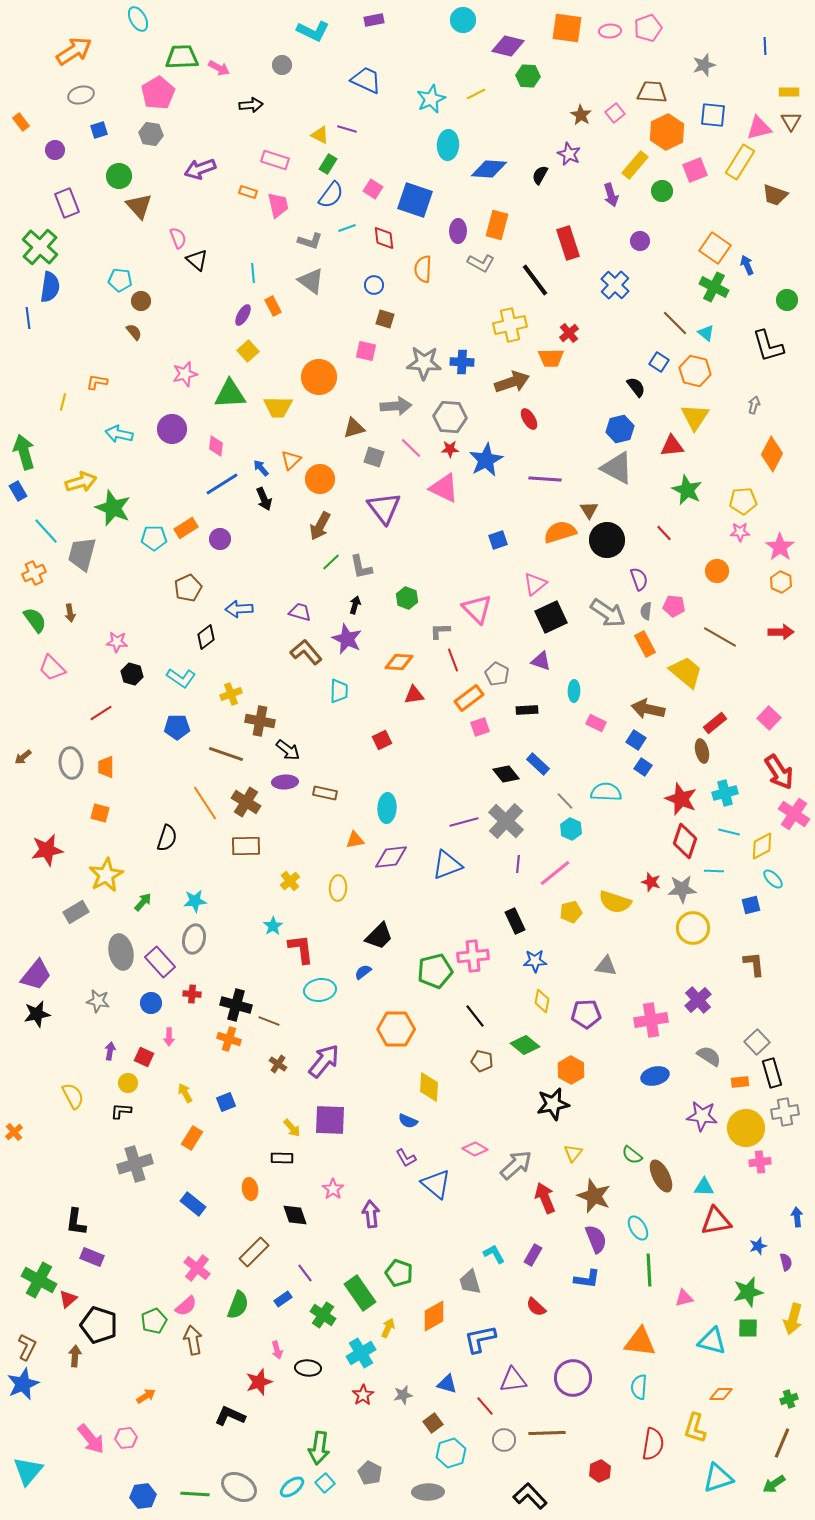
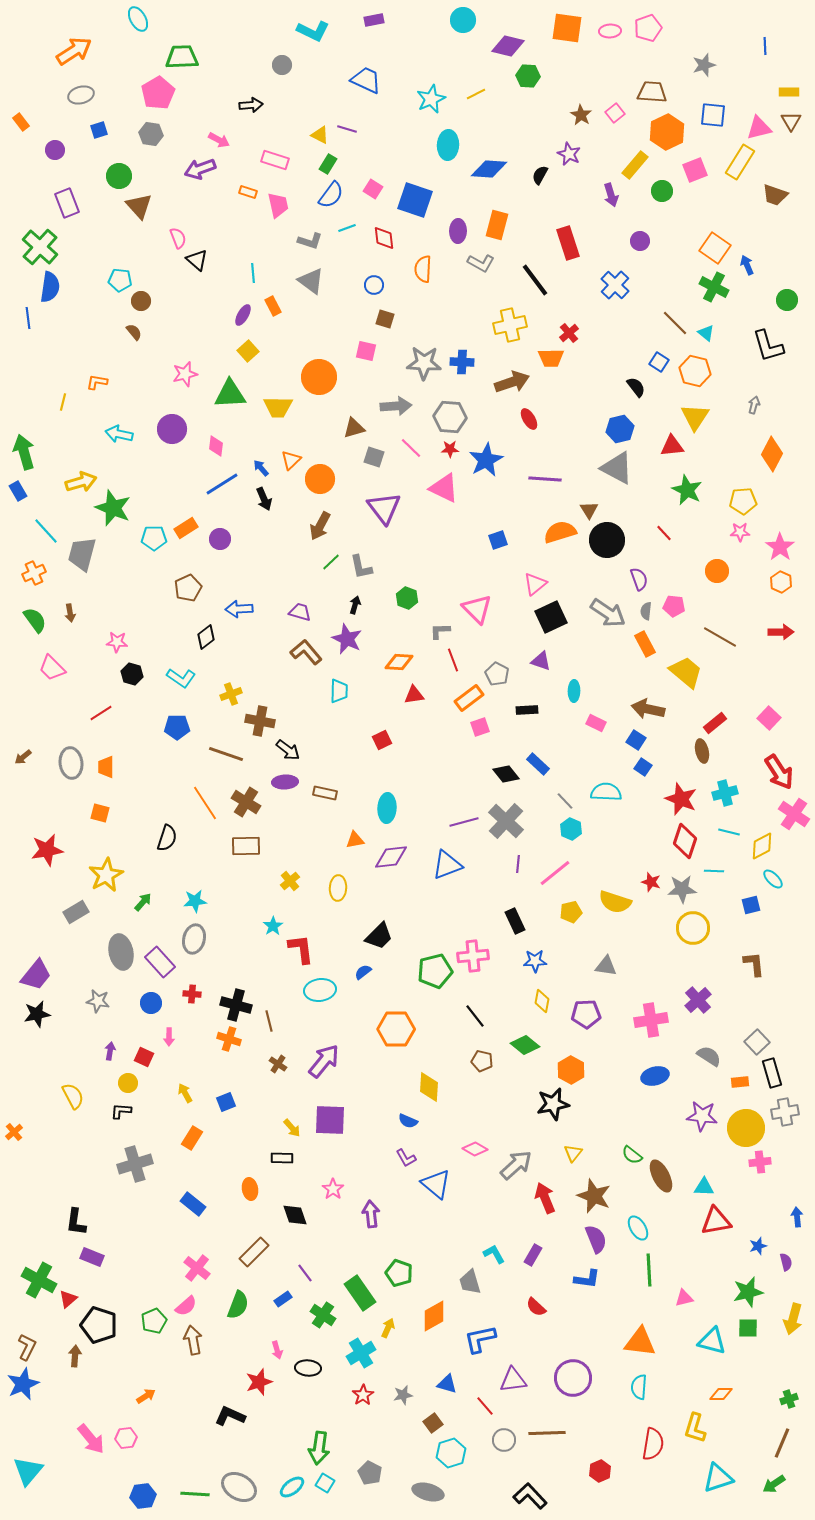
pink arrow at (219, 68): moved 72 px down
brown line at (269, 1021): rotated 55 degrees clockwise
cyan square at (325, 1483): rotated 18 degrees counterclockwise
gray ellipse at (428, 1492): rotated 16 degrees clockwise
